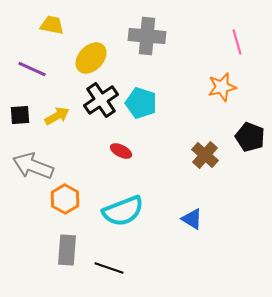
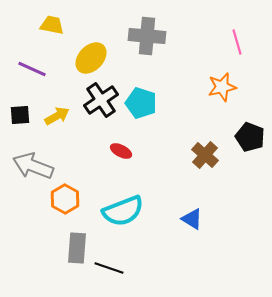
gray rectangle: moved 10 px right, 2 px up
